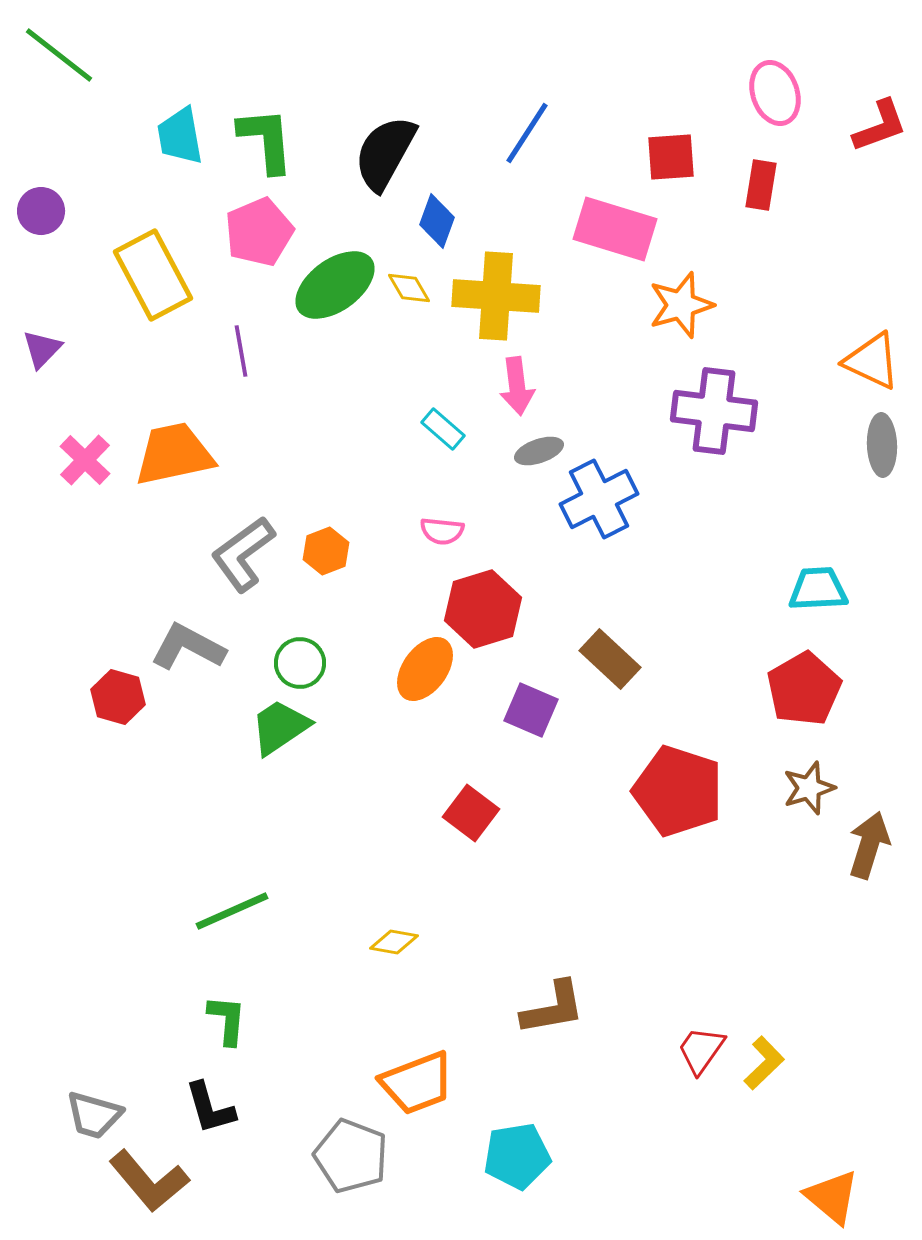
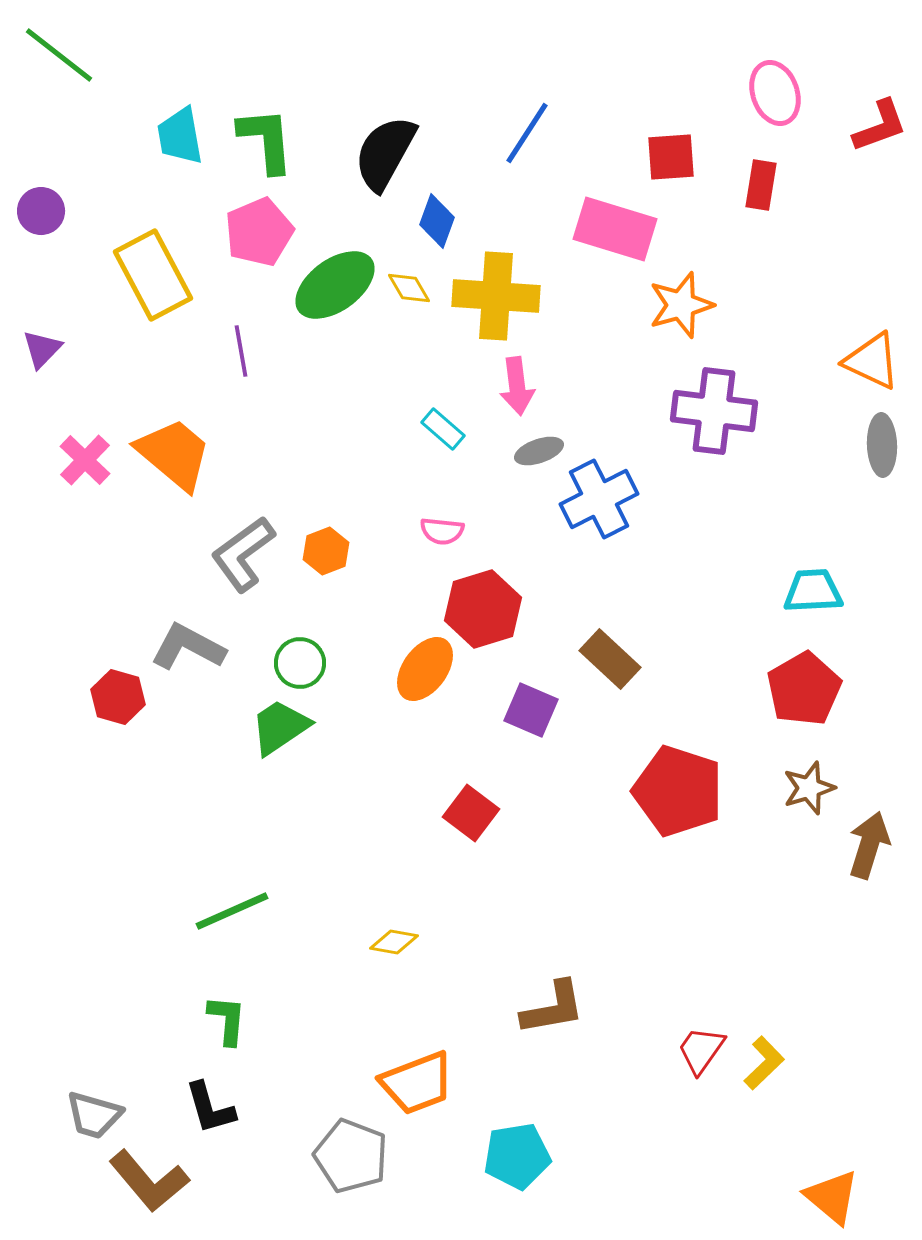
orange trapezoid at (174, 454): rotated 52 degrees clockwise
cyan trapezoid at (818, 589): moved 5 px left, 2 px down
